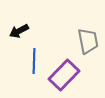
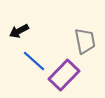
gray trapezoid: moved 3 px left
blue line: rotated 50 degrees counterclockwise
